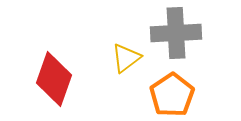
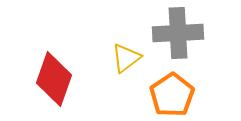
gray cross: moved 2 px right
